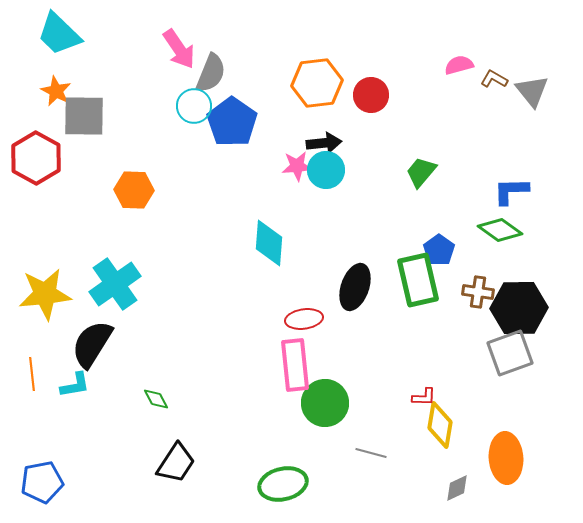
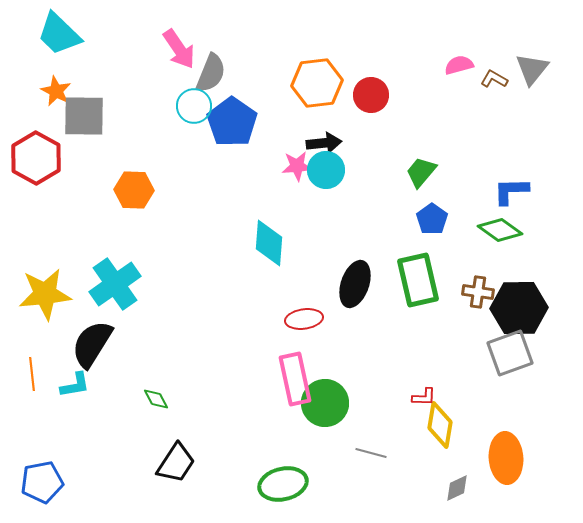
gray triangle at (532, 91): moved 22 px up; rotated 18 degrees clockwise
blue pentagon at (439, 250): moved 7 px left, 31 px up
black ellipse at (355, 287): moved 3 px up
pink rectangle at (295, 365): moved 14 px down; rotated 6 degrees counterclockwise
